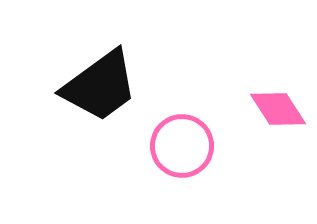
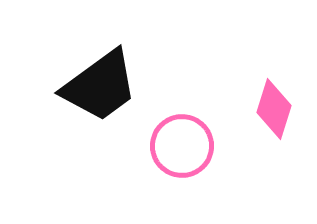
pink diamond: moved 4 px left; rotated 50 degrees clockwise
